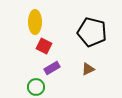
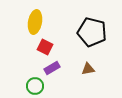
yellow ellipse: rotated 10 degrees clockwise
red square: moved 1 px right, 1 px down
brown triangle: rotated 16 degrees clockwise
green circle: moved 1 px left, 1 px up
